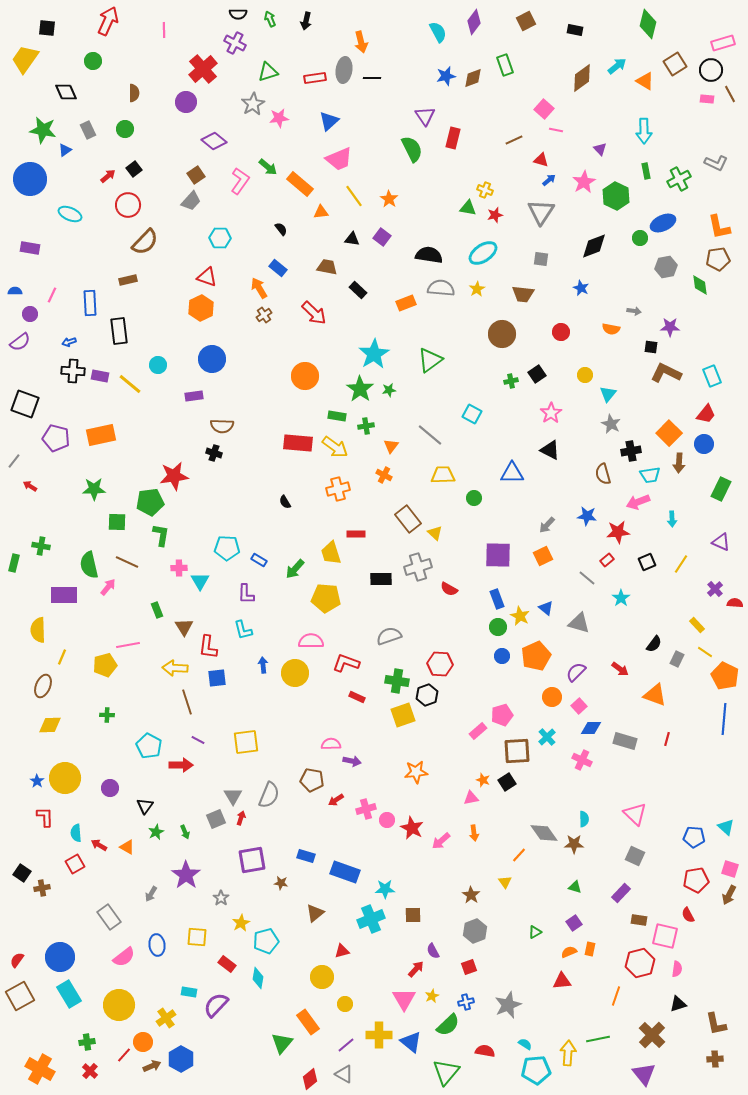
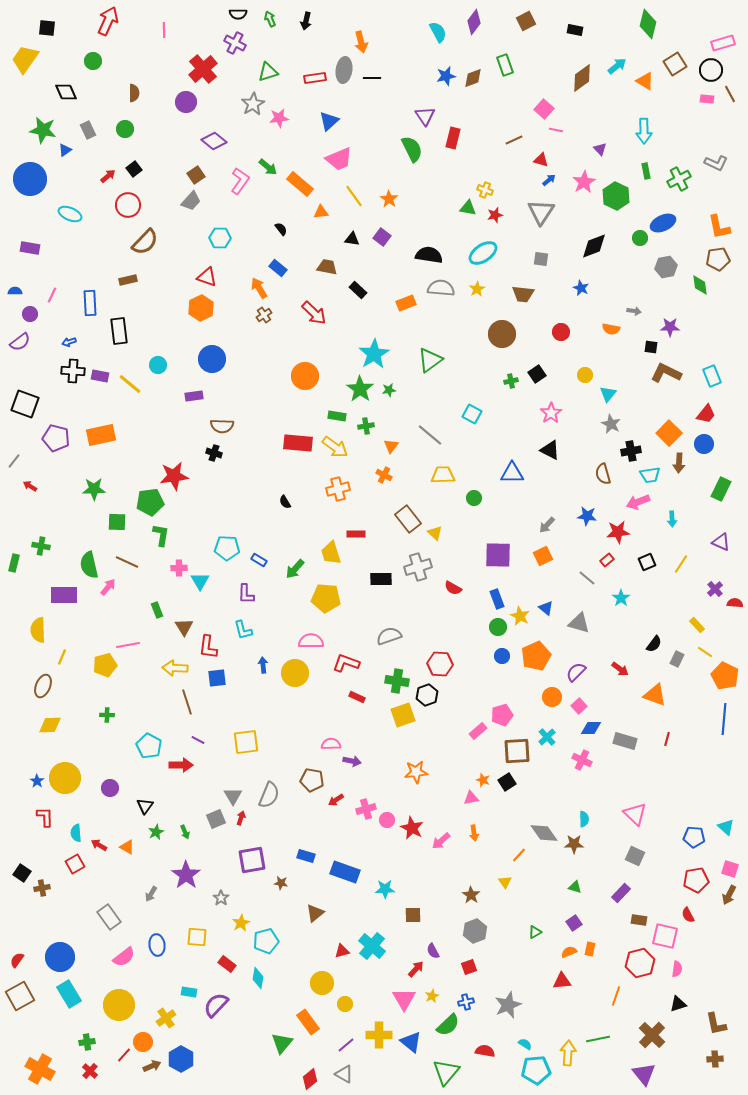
red semicircle at (449, 589): moved 4 px right, 1 px up
cyan cross at (371, 919): moved 1 px right, 27 px down; rotated 28 degrees counterclockwise
yellow circle at (322, 977): moved 6 px down
